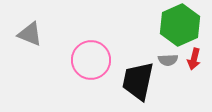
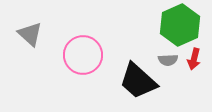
gray triangle: rotated 20 degrees clockwise
pink circle: moved 8 px left, 5 px up
black trapezoid: rotated 60 degrees counterclockwise
